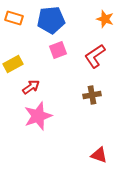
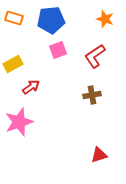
pink star: moved 19 px left, 6 px down
red triangle: rotated 36 degrees counterclockwise
